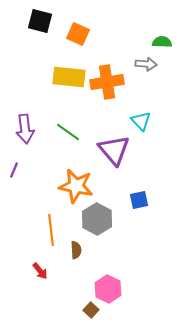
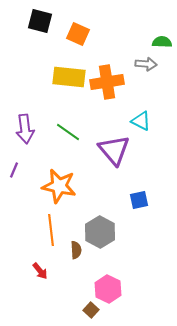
cyan triangle: rotated 20 degrees counterclockwise
orange star: moved 17 px left
gray hexagon: moved 3 px right, 13 px down
